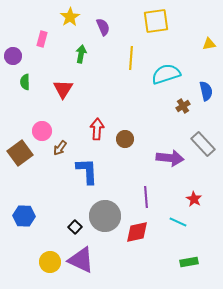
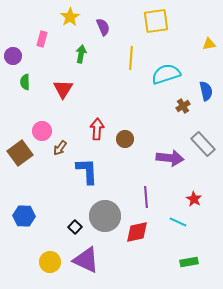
purple triangle: moved 5 px right
